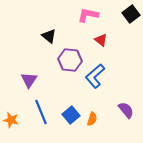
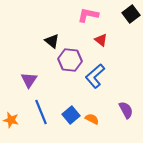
black triangle: moved 3 px right, 5 px down
purple semicircle: rotated 12 degrees clockwise
orange semicircle: rotated 80 degrees counterclockwise
